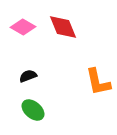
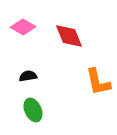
red diamond: moved 6 px right, 9 px down
black semicircle: rotated 12 degrees clockwise
green ellipse: rotated 25 degrees clockwise
